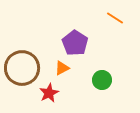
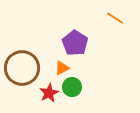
green circle: moved 30 px left, 7 px down
